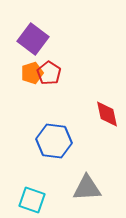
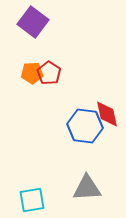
purple square: moved 17 px up
orange pentagon: rotated 15 degrees clockwise
blue hexagon: moved 31 px right, 15 px up
cyan square: rotated 28 degrees counterclockwise
